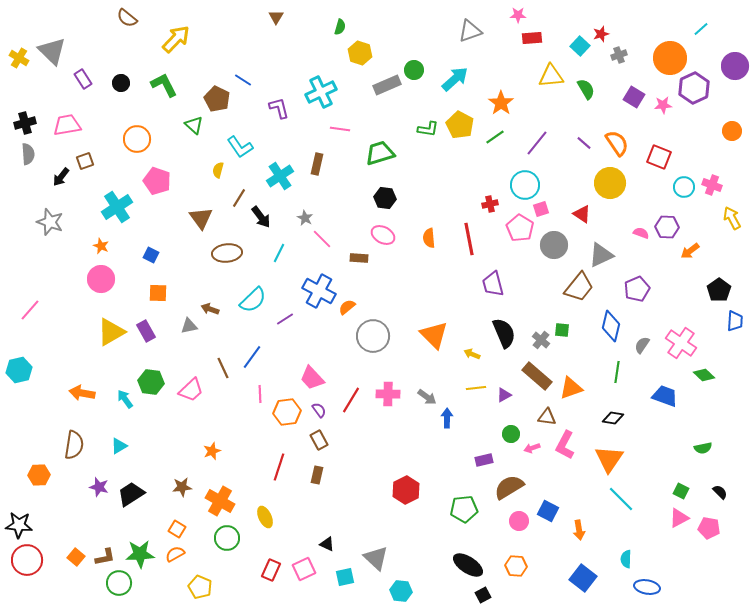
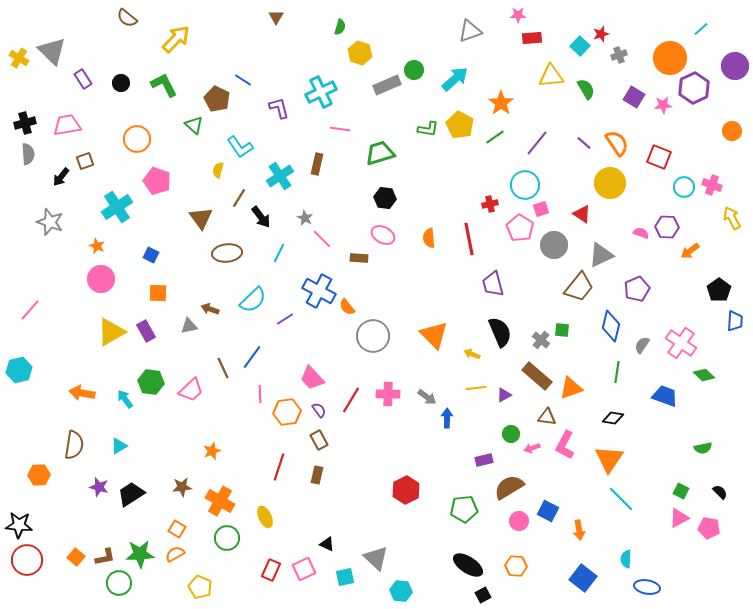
orange star at (101, 246): moved 4 px left
orange semicircle at (347, 307): rotated 90 degrees counterclockwise
black semicircle at (504, 333): moved 4 px left, 1 px up
